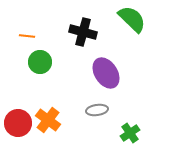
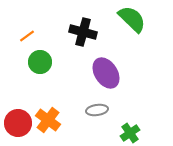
orange line: rotated 42 degrees counterclockwise
